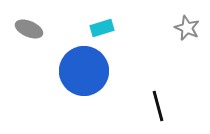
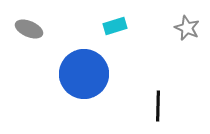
cyan rectangle: moved 13 px right, 2 px up
blue circle: moved 3 px down
black line: rotated 16 degrees clockwise
